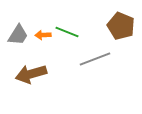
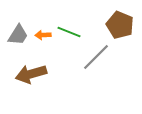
brown pentagon: moved 1 px left, 1 px up
green line: moved 2 px right
gray line: moved 1 px right, 2 px up; rotated 24 degrees counterclockwise
